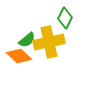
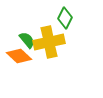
green semicircle: rotated 90 degrees counterclockwise
